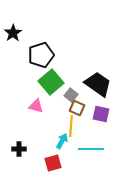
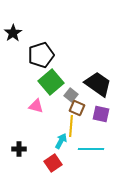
cyan arrow: moved 1 px left
red square: rotated 18 degrees counterclockwise
